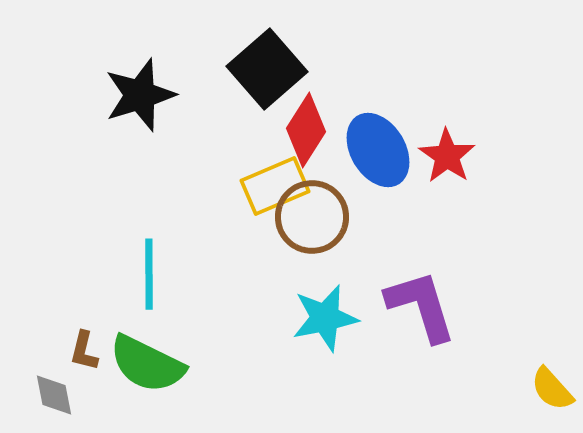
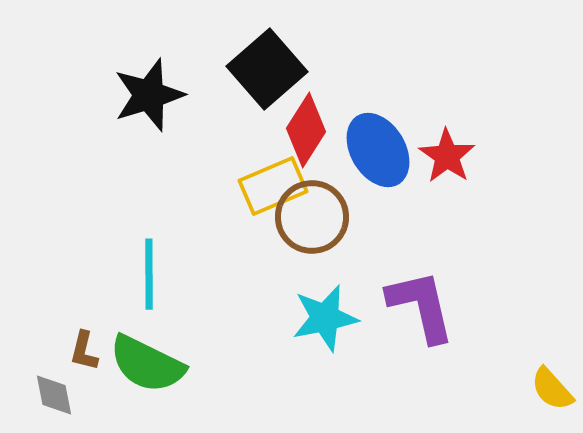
black star: moved 9 px right
yellow rectangle: moved 2 px left
purple L-shape: rotated 4 degrees clockwise
